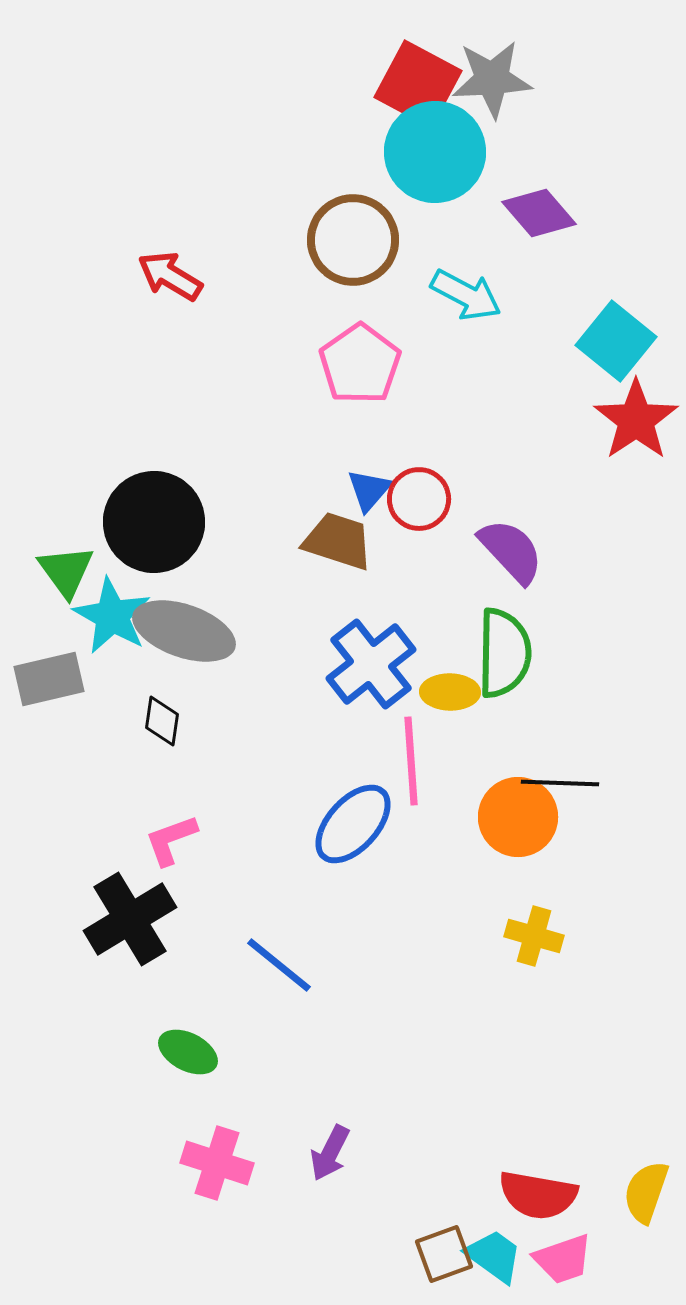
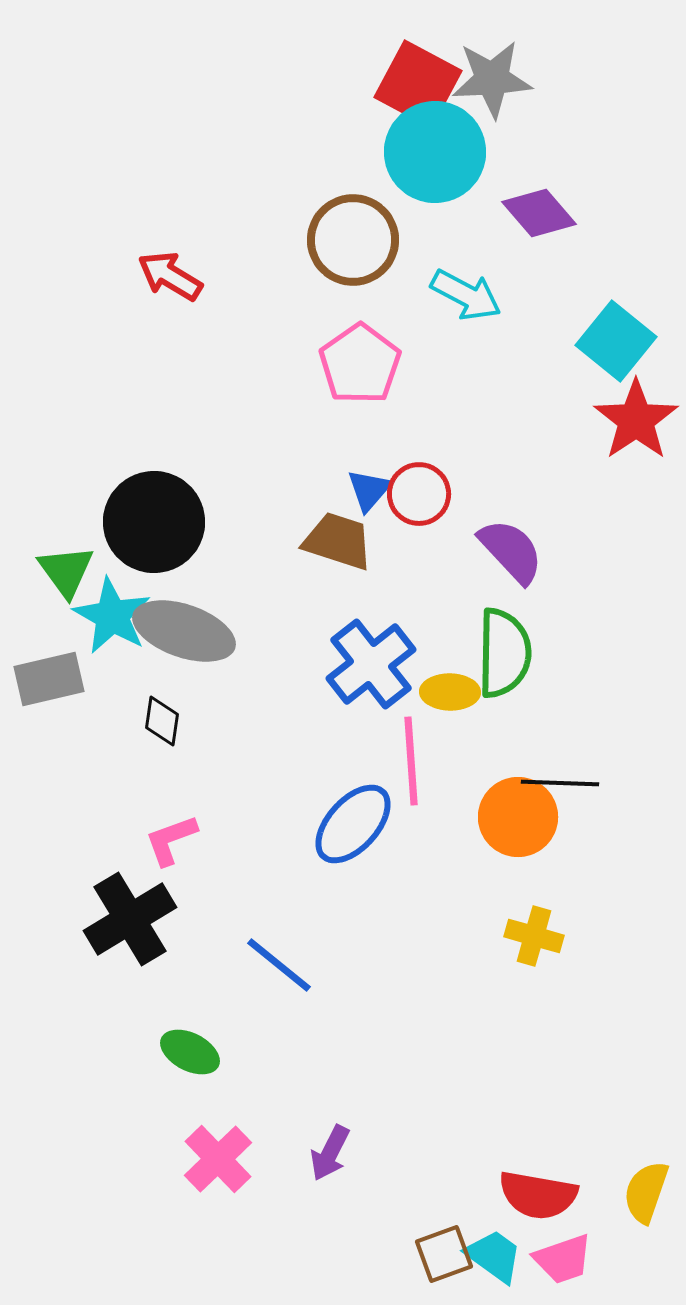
red circle: moved 5 px up
green ellipse: moved 2 px right
pink cross: moved 1 px right, 4 px up; rotated 28 degrees clockwise
